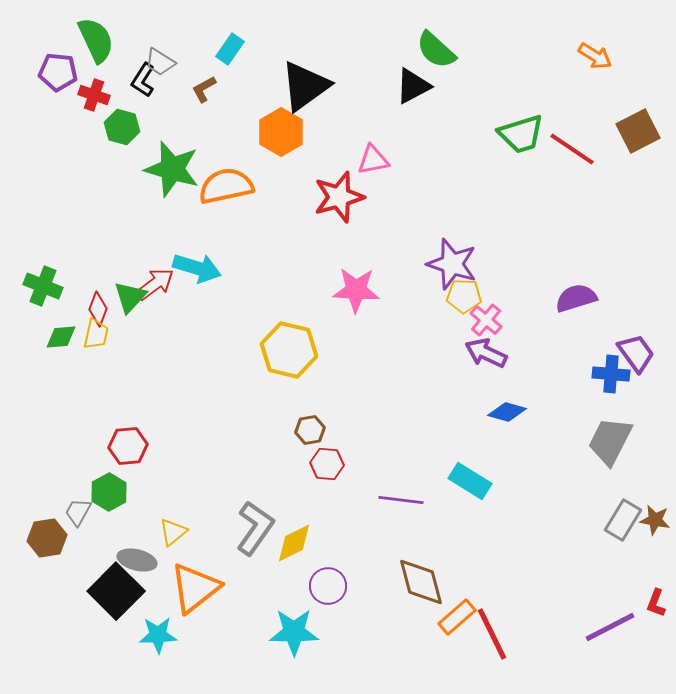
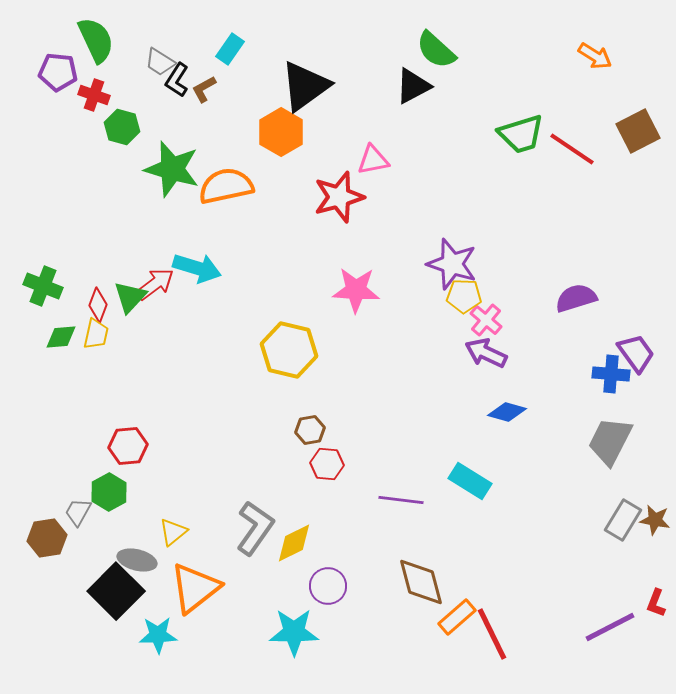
black L-shape at (143, 80): moved 34 px right
red diamond at (98, 309): moved 4 px up
